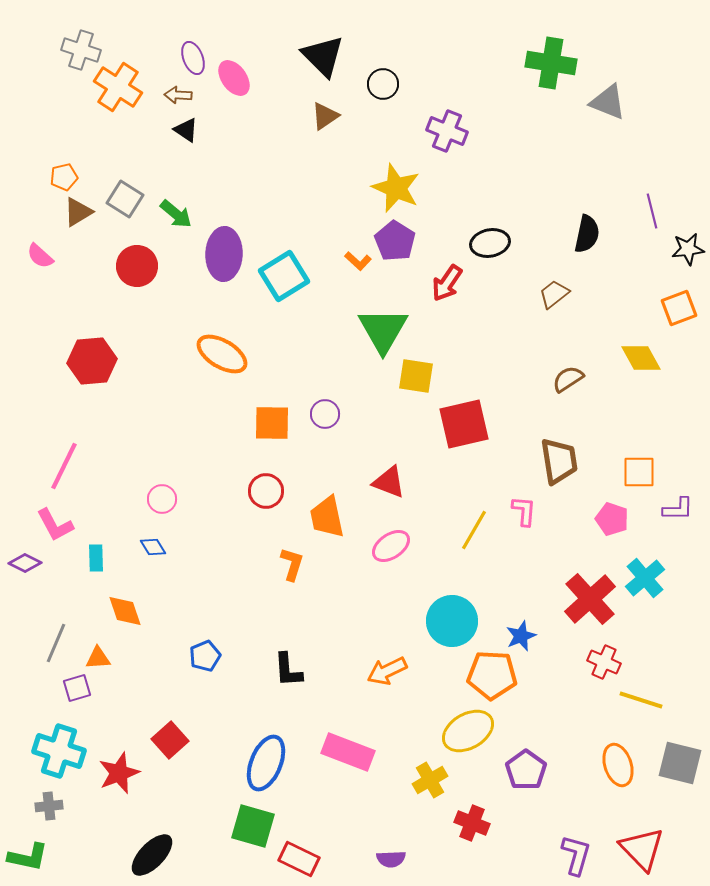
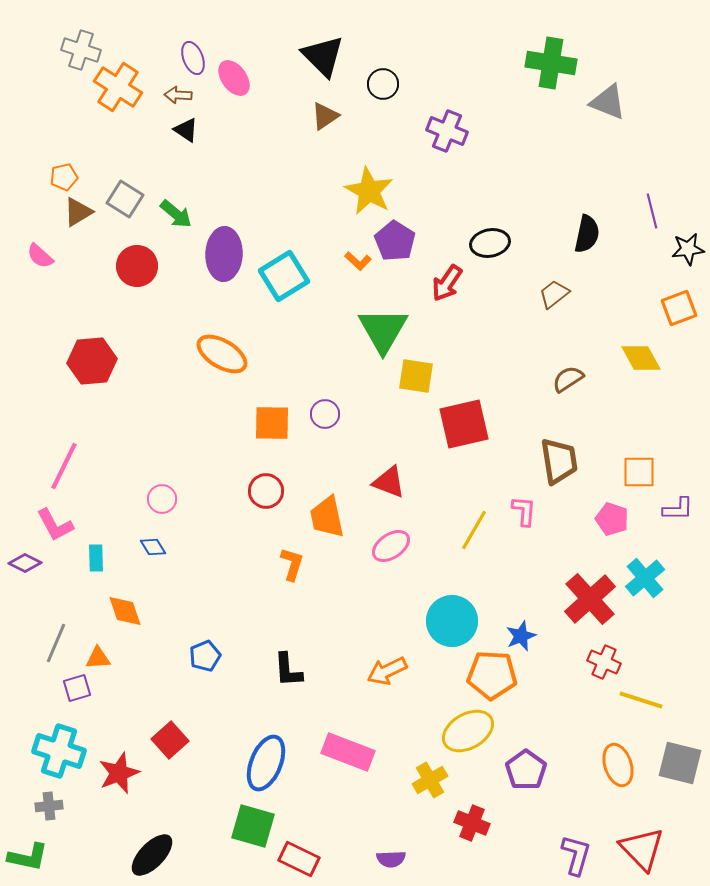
yellow star at (396, 188): moved 27 px left, 3 px down; rotated 6 degrees clockwise
